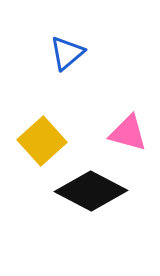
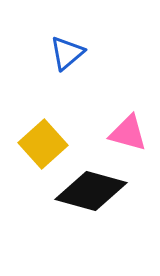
yellow square: moved 1 px right, 3 px down
black diamond: rotated 12 degrees counterclockwise
